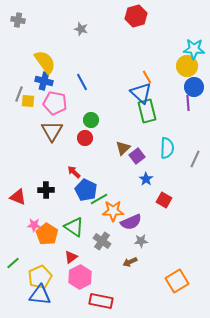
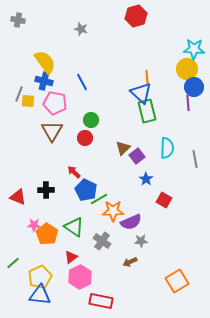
yellow circle at (187, 66): moved 3 px down
orange line at (147, 77): rotated 24 degrees clockwise
gray line at (195, 159): rotated 36 degrees counterclockwise
